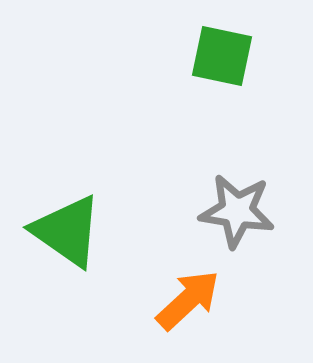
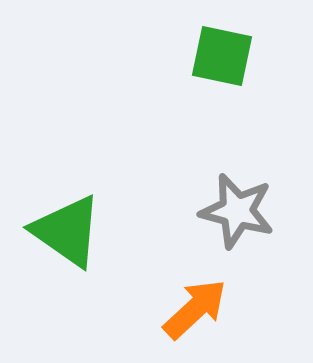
gray star: rotated 6 degrees clockwise
orange arrow: moved 7 px right, 9 px down
